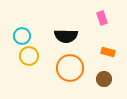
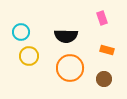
cyan circle: moved 1 px left, 4 px up
orange rectangle: moved 1 px left, 2 px up
